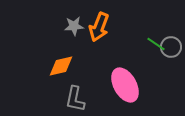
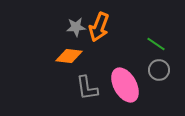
gray star: moved 2 px right, 1 px down
gray circle: moved 12 px left, 23 px down
orange diamond: moved 8 px right, 10 px up; rotated 20 degrees clockwise
gray L-shape: moved 12 px right, 11 px up; rotated 20 degrees counterclockwise
